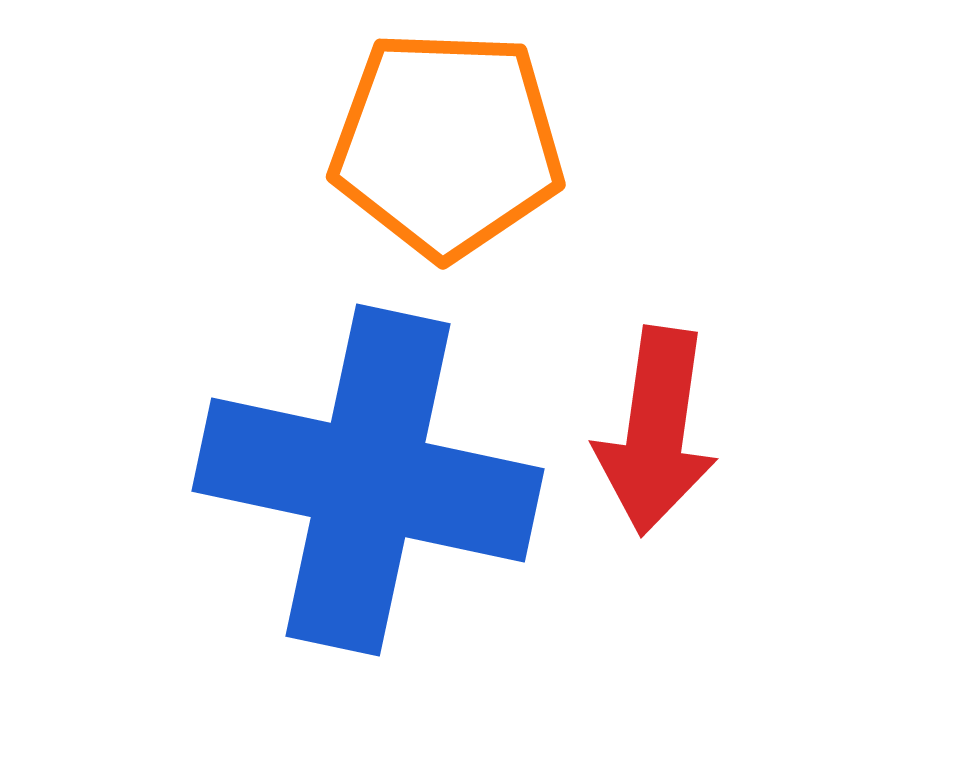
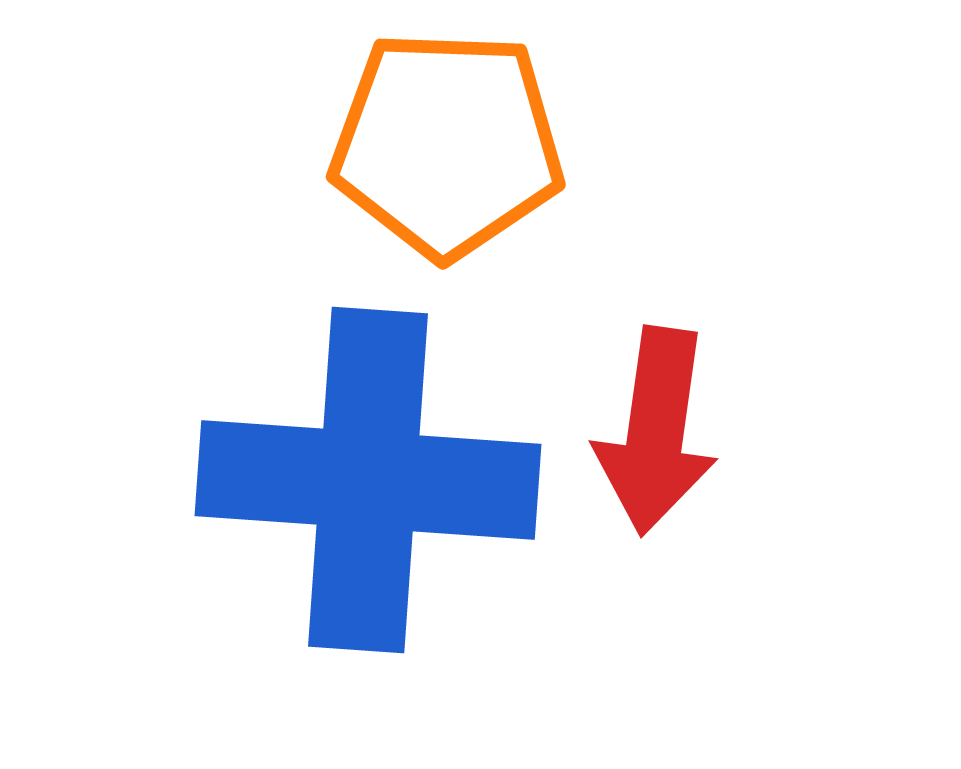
blue cross: rotated 8 degrees counterclockwise
